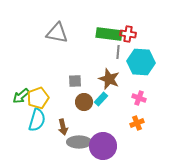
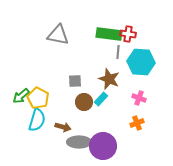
gray triangle: moved 1 px right, 2 px down
yellow pentagon: rotated 25 degrees counterclockwise
brown arrow: rotated 63 degrees counterclockwise
